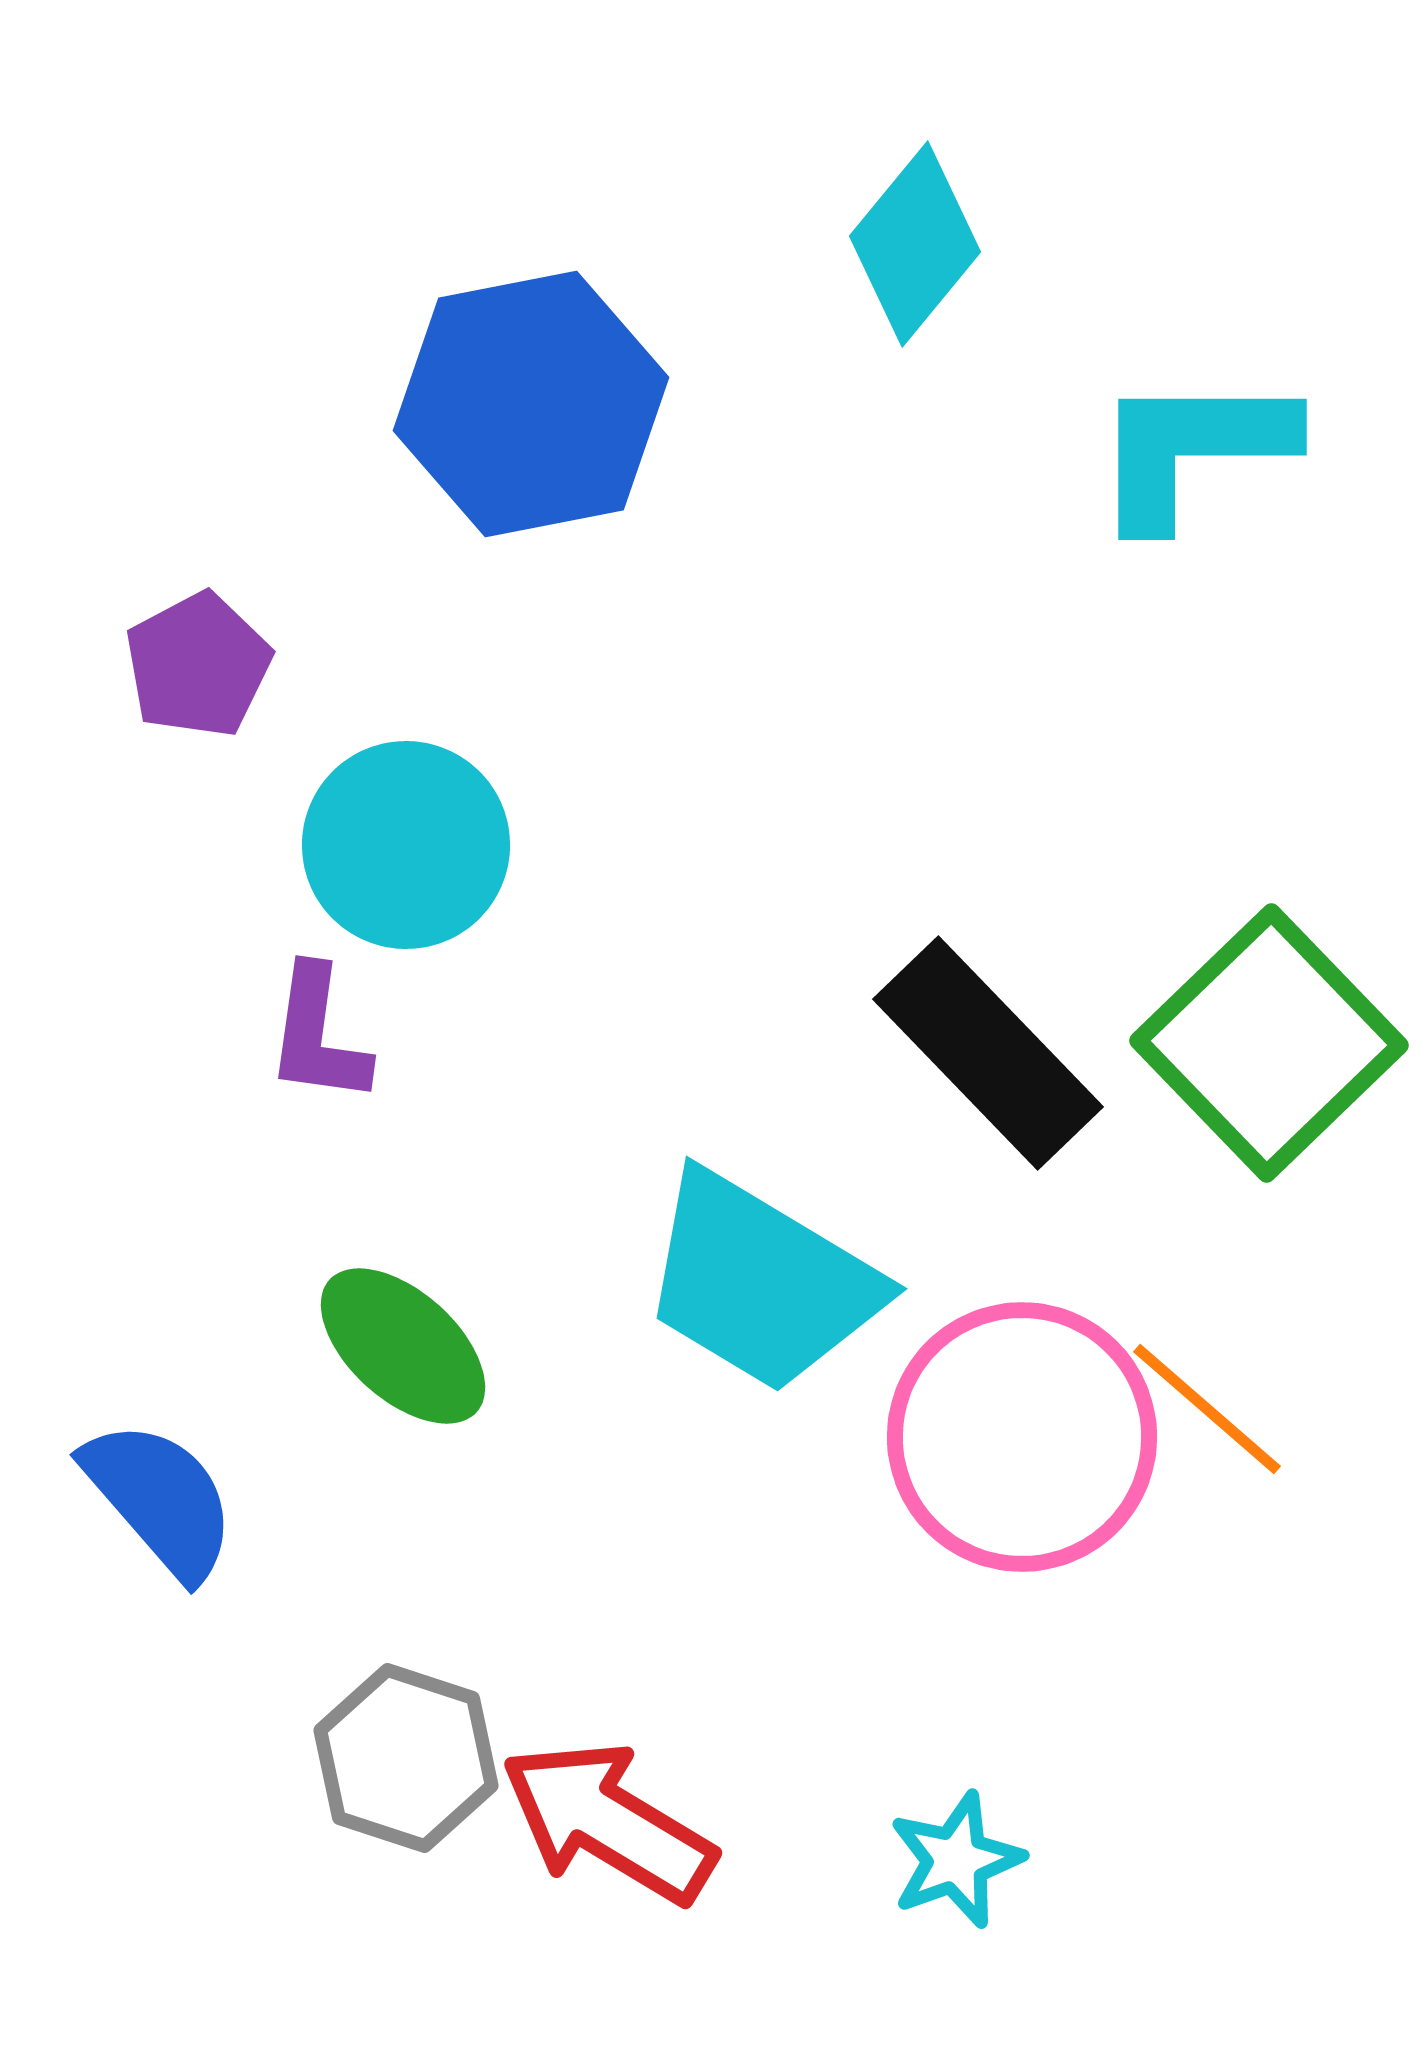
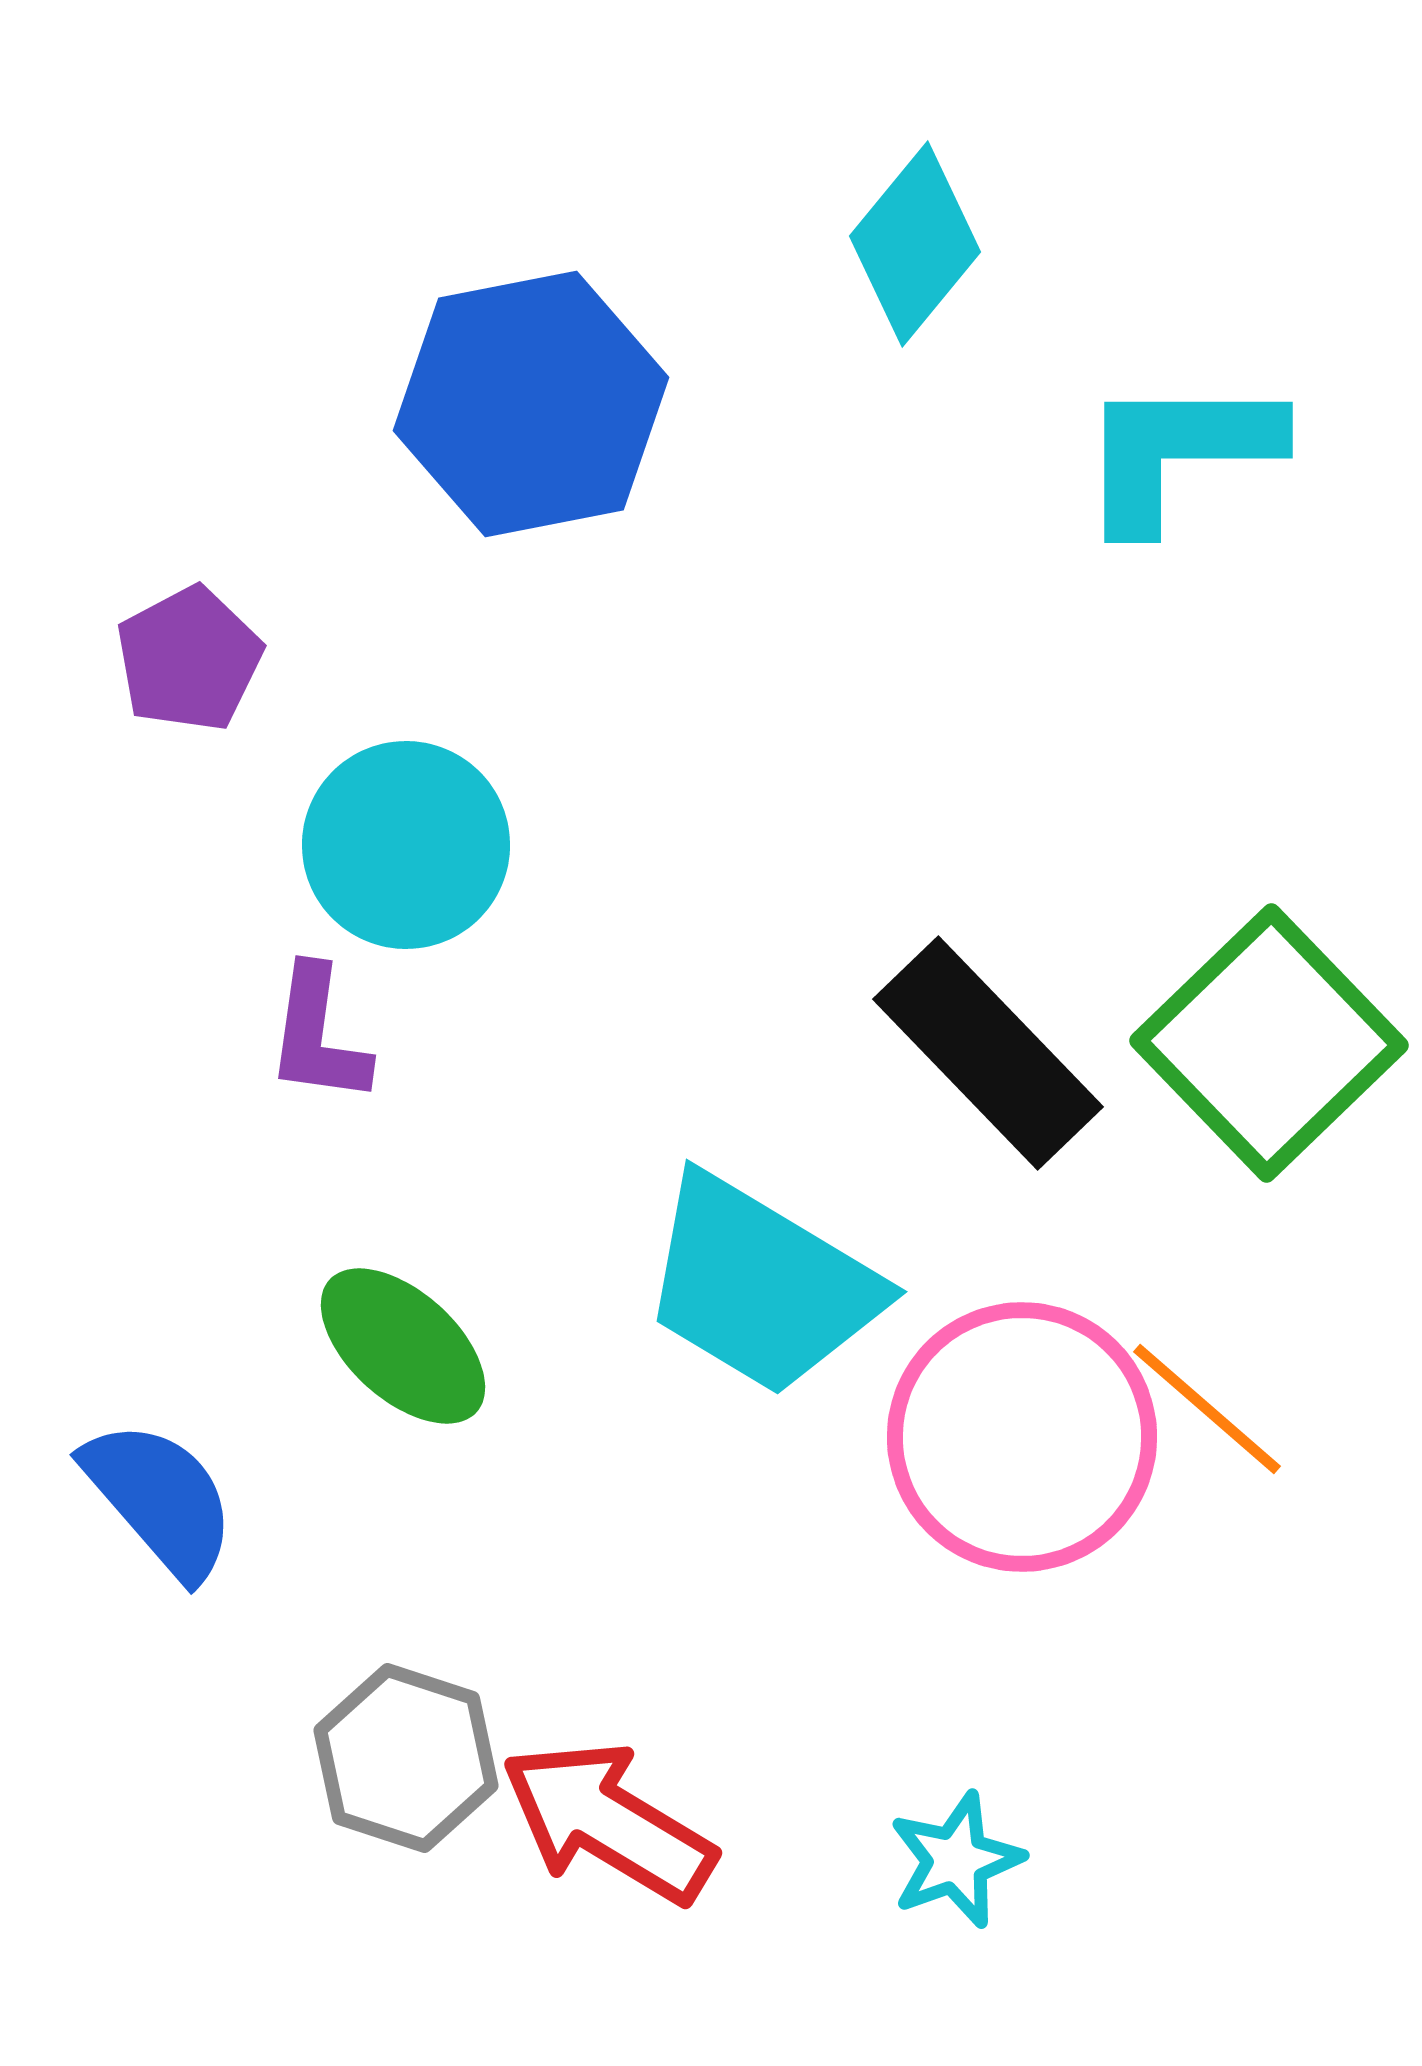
cyan L-shape: moved 14 px left, 3 px down
purple pentagon: moved 9 px left, 6 px up
cyan trapezoid: moved 3 px down
